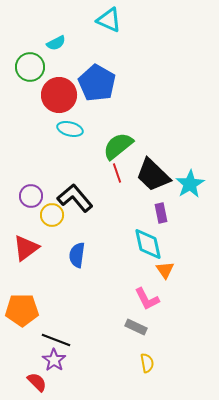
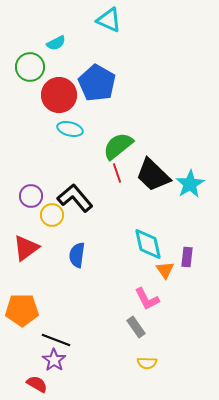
purple rectangle: moved 26 px right, 44 px down; rotated 18 degrees clockwise
gray rectangle: rotated 30 degrees clockwise
yellow semicircle: rotated 102 degrees clockwise
red semicircle: moved 2 px down; rotated 15 degrees counterclockwise
